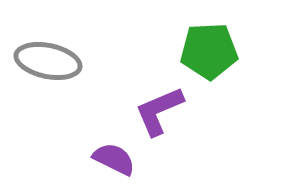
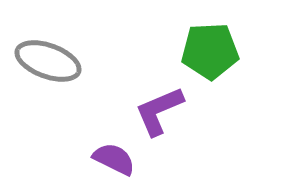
green pentagon: moved 1 px right
gray ellipse: rotated 8 degrees clockwise
